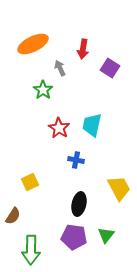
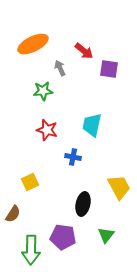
red arrow: moved 1 px right, 2 px down; rotated 60 degrees counterclockwise
purple square: moved 1 px left, 1 px down; rotated 24 degrees counterclockwise
green star: moved 1 px down; rotated 30 degrees clockwise
red star: moved 12 px left, 2 px down; rotated 15 degrees counterclockwise
blue cross: moved 3 px left, 3 px up
yellow trapezoid: moved 1 px up
black ellipse: moved 4 px right
brown semicircle: moved 2 px up
purple pentagon: moved 11 px left
